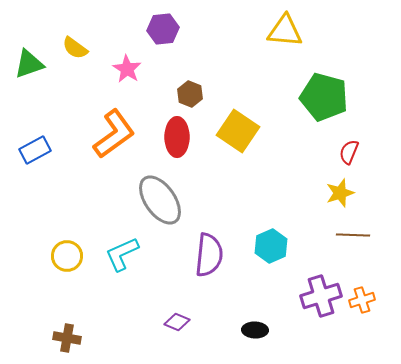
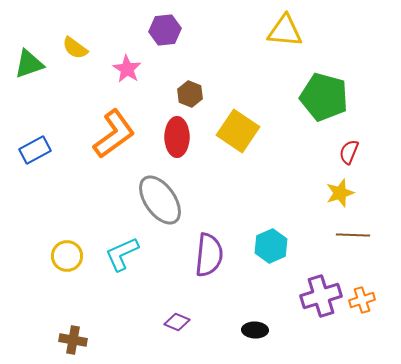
purple hexagon: moved 2 px right, 1 px down
brown cross: moved 6 px right, 2 px down
